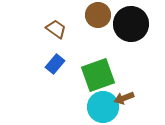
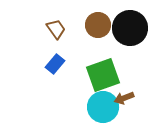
brown circle: moved 10 px down
black circle: moved 1 px left, 4 px down
brown trapezoid: rotated 20 degrees clockwise
green square: moved 5 px right
